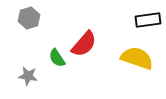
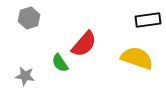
green semicircle: moved 3 px right, 5 px down
gray star: moved 3 px left
